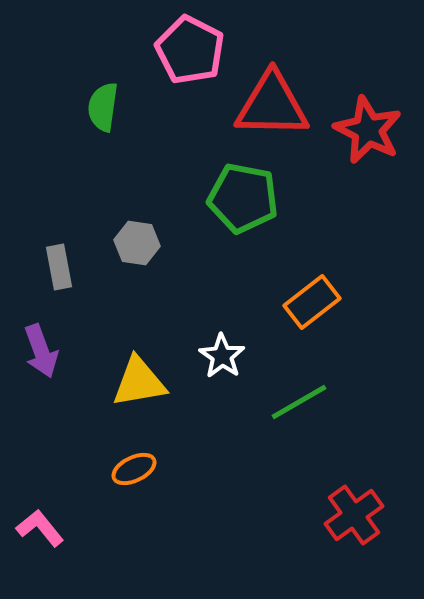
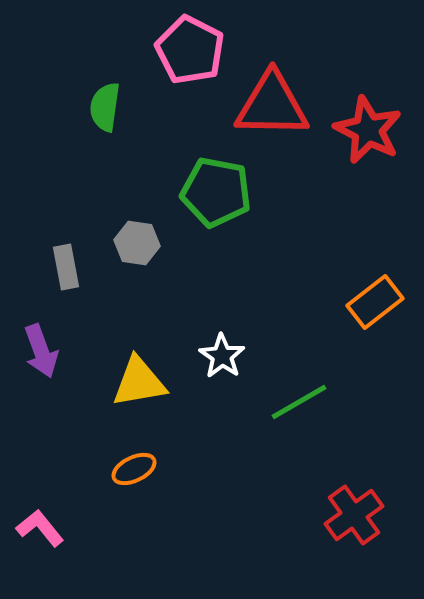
green semicircle: moved 2 px right
green pentagon: moved 27 px left, 6 px up
gray rectangle: moved 7 px right
orange rectangle: moved 63 px right
